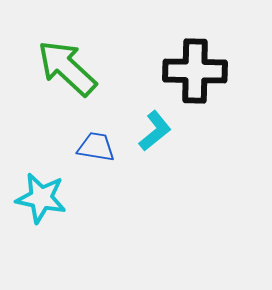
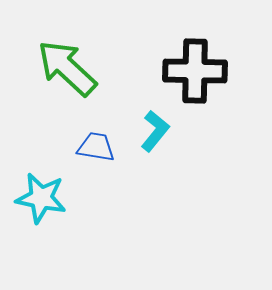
cyan L-shape: rotated 12 degrees counterclockwise
